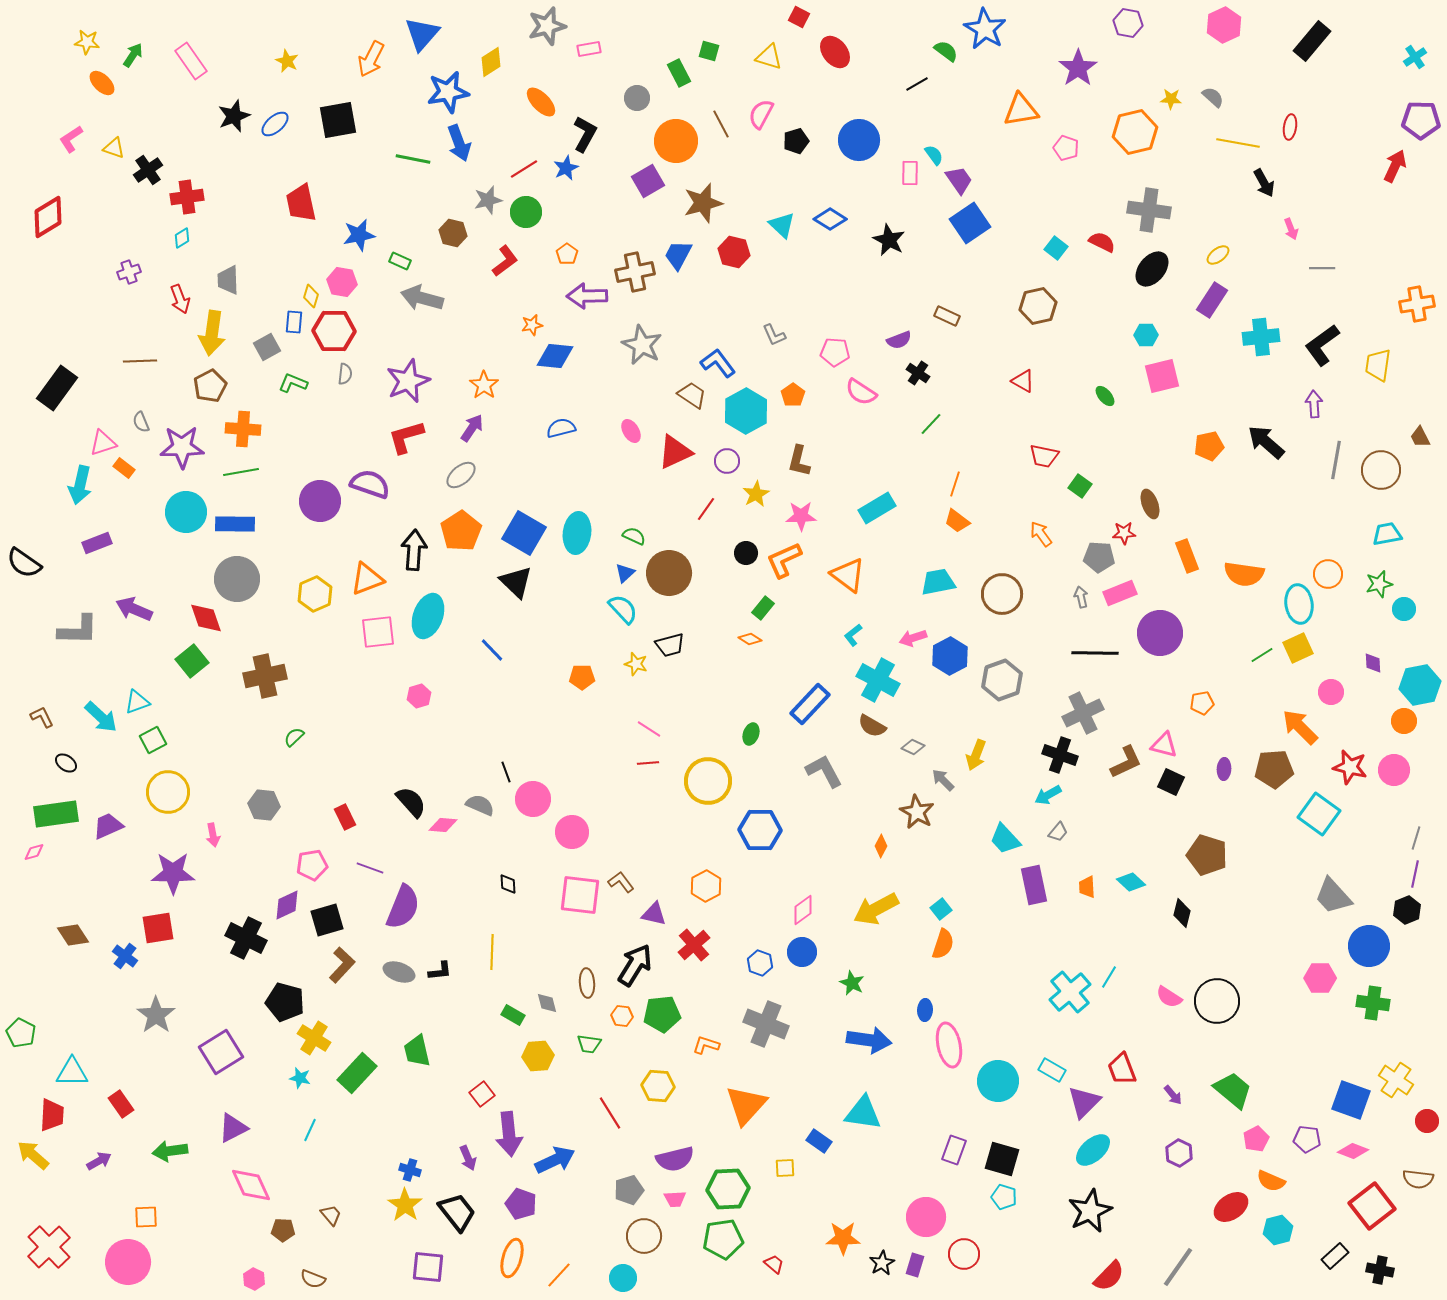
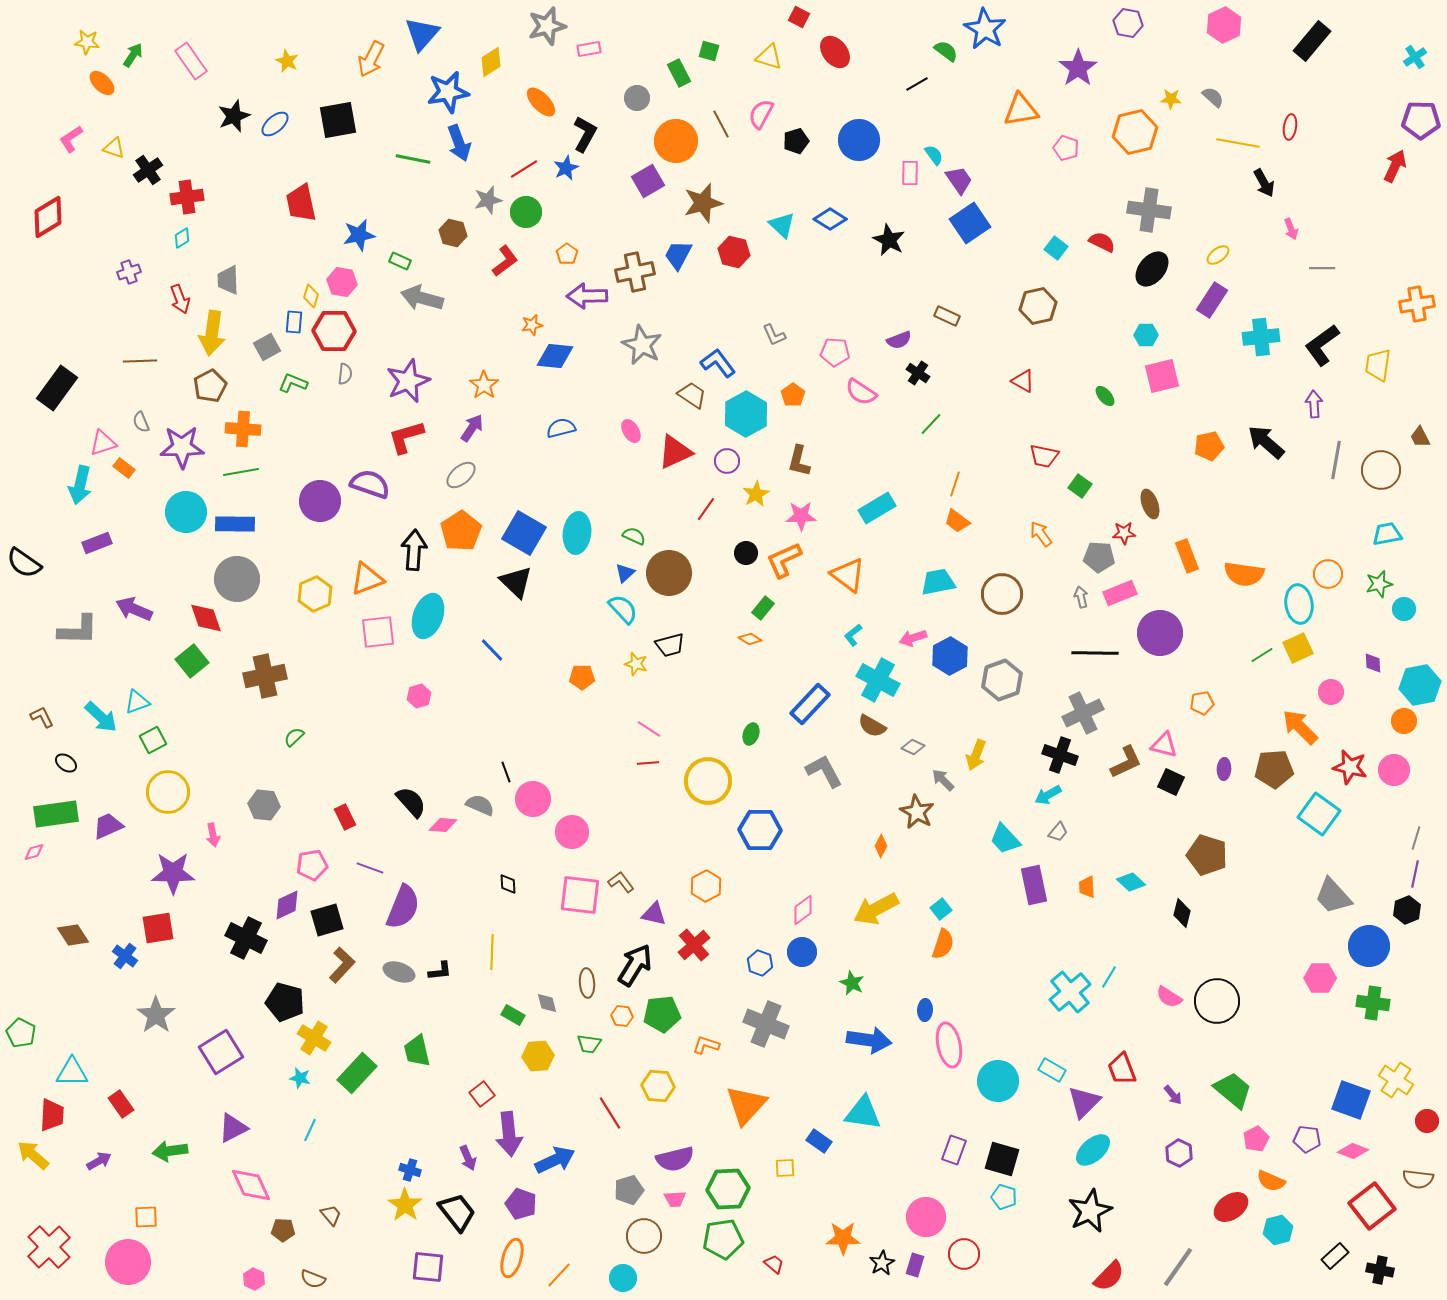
cyan hexagon at (746, 411): moved 3 px down
